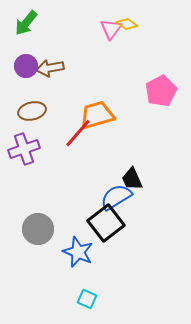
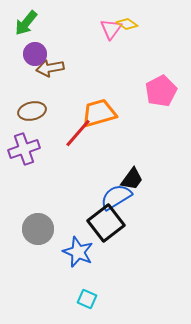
purple circle: moved 9 px right, 12 px up
orange trapezoid: moved 2 px right, 2 px up
black trapezoid: rotated 120 degrees counterclockwise
